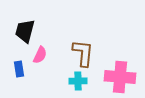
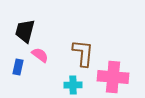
pink semicircle: rotated 78 degrees counterclockwise
blue rectangle: moved 1 px left, 2 px up; rotated 21 degrees clockwise
pink cross: moved 7 px left
cyan cross: moved 5 px left, 4 px down
